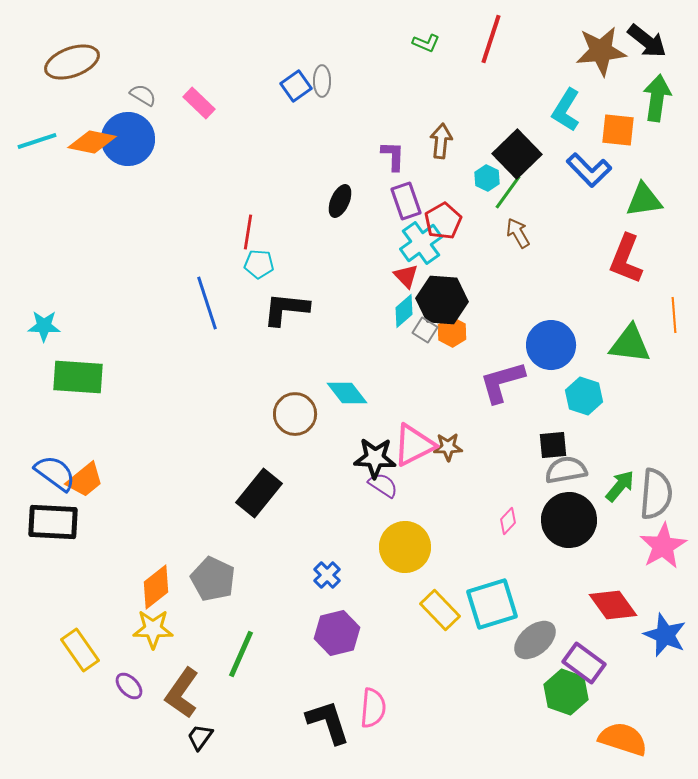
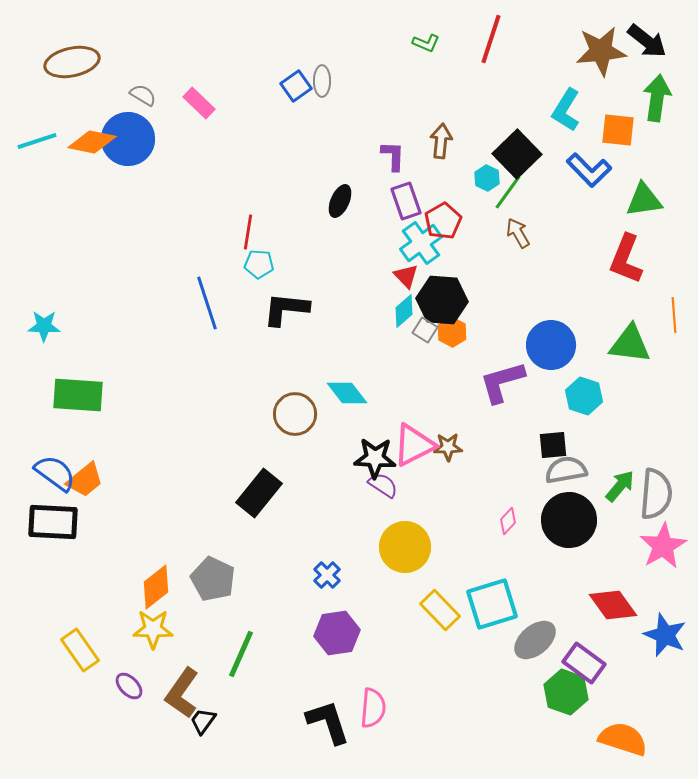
brown ellipse at (72, 62): rotated 8 degrees clockwise
green rectangle at (78, 377): moved 18 px down
purple hexagon at (337, 633): rotated 6 degrees clockwise
black trapezoid at (200, 737): moved 3 px right, 16 px up
